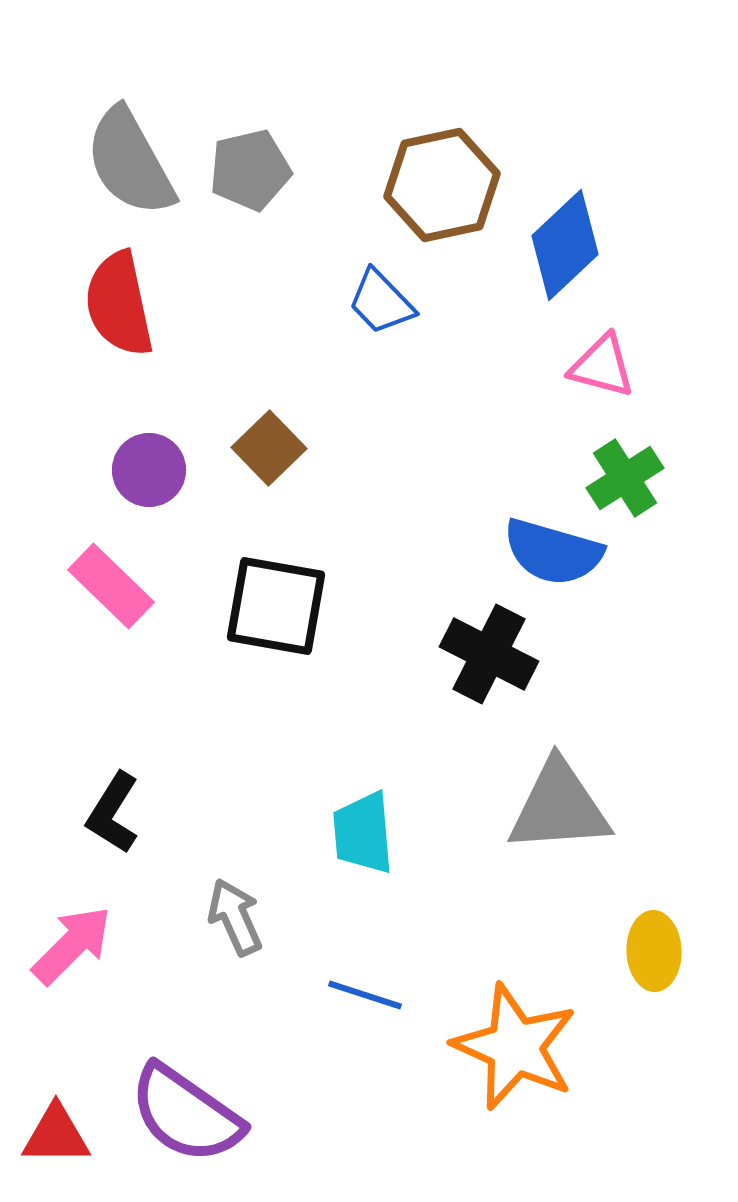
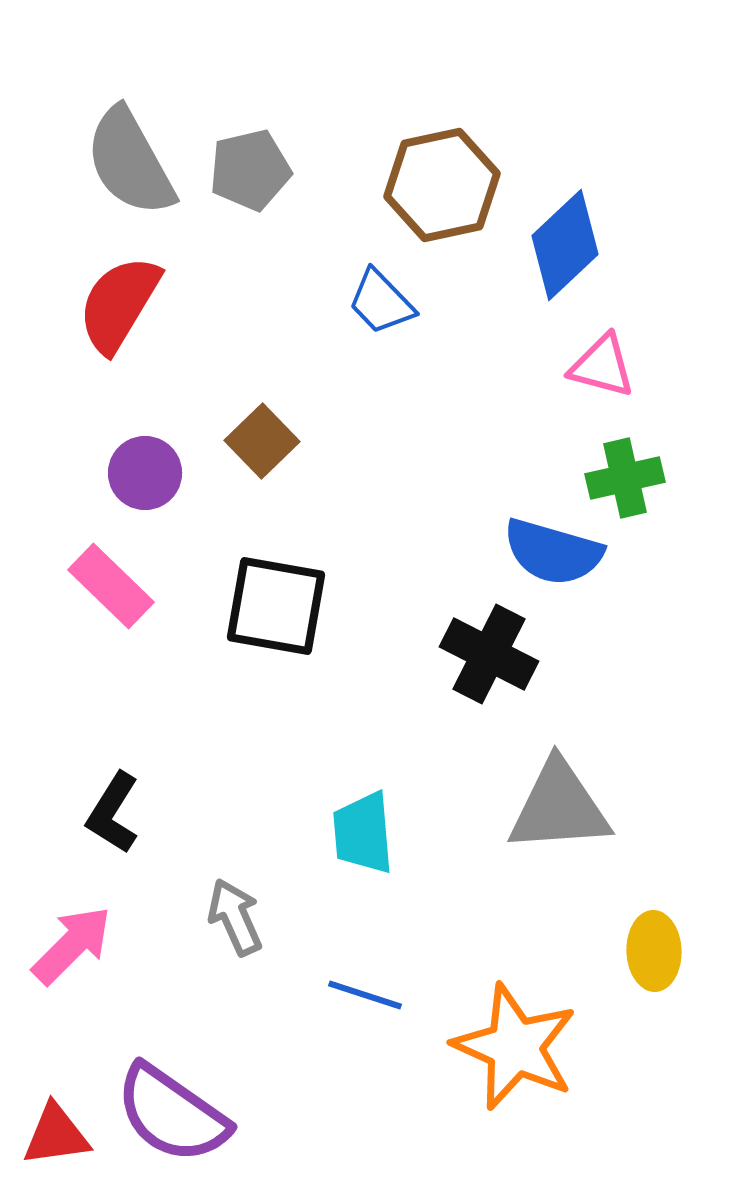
red semicircle: rotated 43 degrees clockwise
brown square: moved 7 px left, 7 px up
purple circle: moved 4 px left, 3 px down
green cross: rotated 20 degrees clockwise
purple semicircle: moved 14 px left
red triangle: rotated 8 degrees counterclockwise
